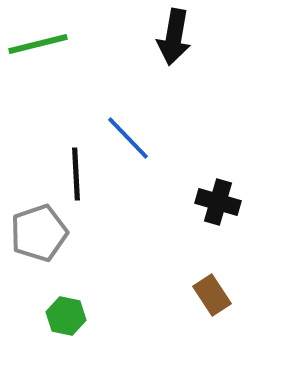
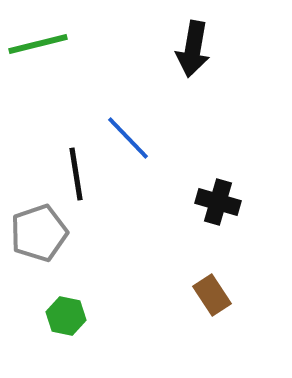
black arrow: moved 19 px right, 12 px down
black line: rotated 6 degrees counterclockwise
